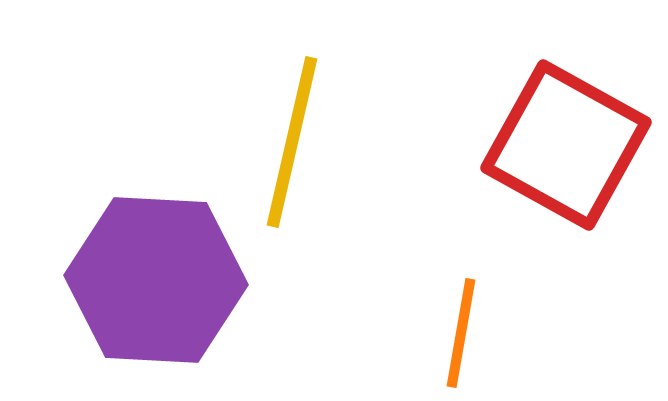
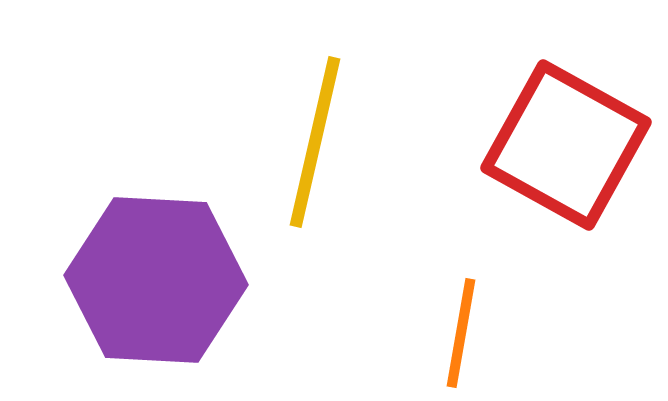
yellow line: moved 23 px right
